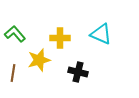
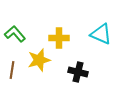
yellow cross: moved 1 px left
brown line: moved 1 px left, 3 px up
